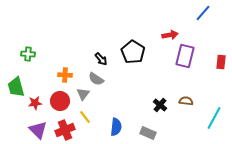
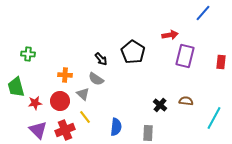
gray triangle: rotated 24 degrees counterclockwise
gray rectangle: rotated 70 degrees clockwise
